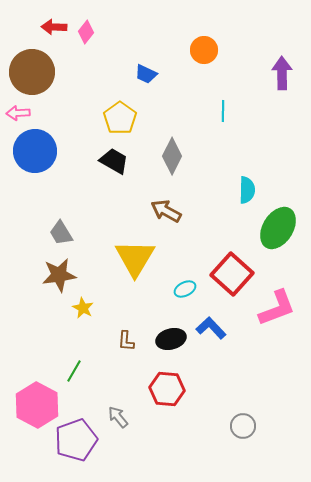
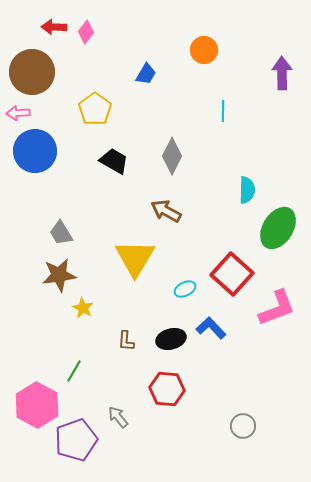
blue trapezoid: rotated 85 degrees counterclockwise
yellow pentagon: moved 25 px left, 9 px up
